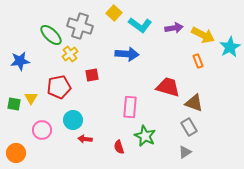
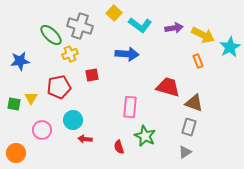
yellow cross: rotated 14 degrees clockwise
gray rectangle: rotated 48 degrees clockwise
